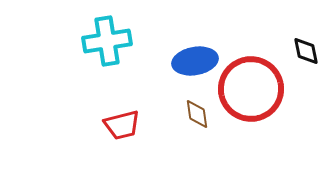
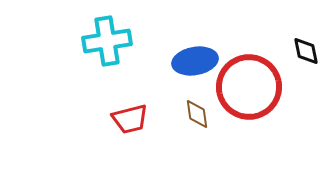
red circle: moved 2 px left, 2 px up
red trapezoid: moved 8 px right, 6 px up
